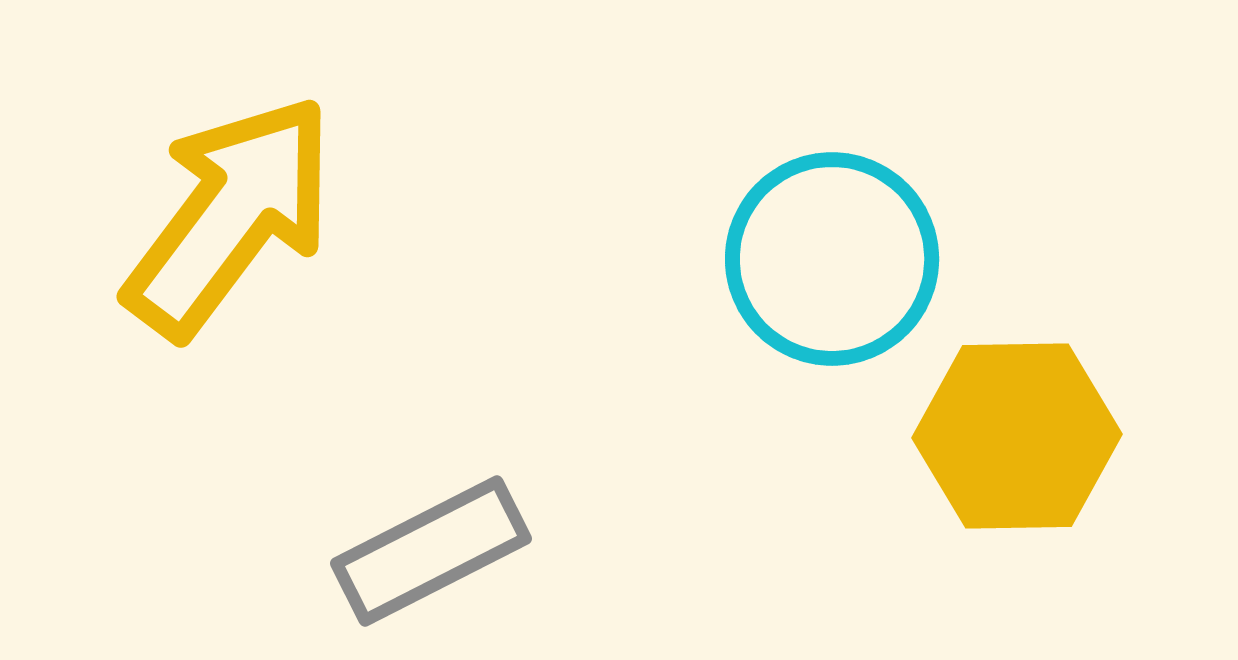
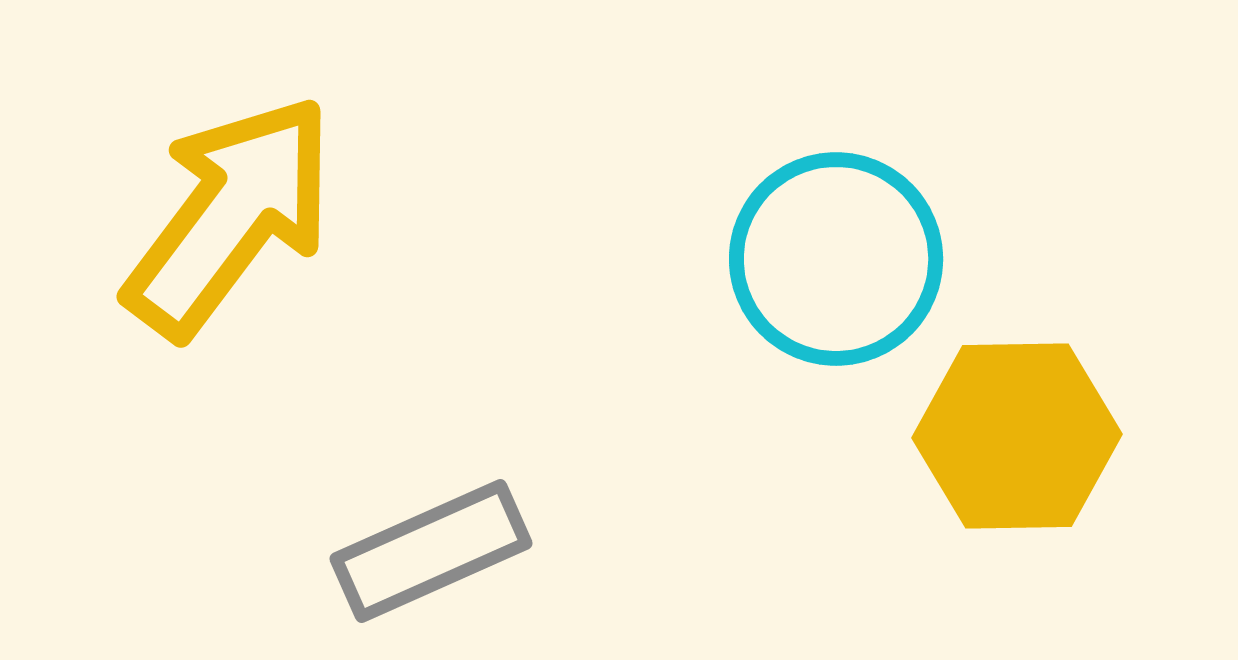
cyan circle: moved 4 px right
gray rectangle: rotated 3 degrees clockwise
